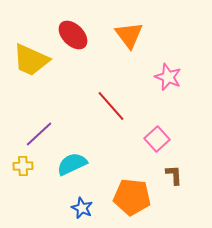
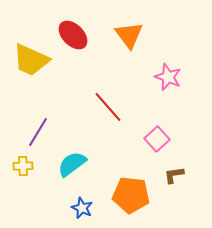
red line: moved 3 px left, 1 px down
purple line: moved 1 px left, 2 px up; rotated 16 degrees counterclockwise
cyan semicircle: rotated 12 degrees counterclockwise
brown L-shape: rotated 95 degrees counterclockwise
orange pentagon: moved 1 px left, 2 px up
